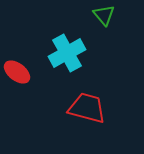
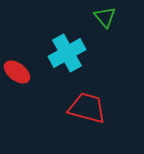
green triangle: moved 1 px right, 2 px down
